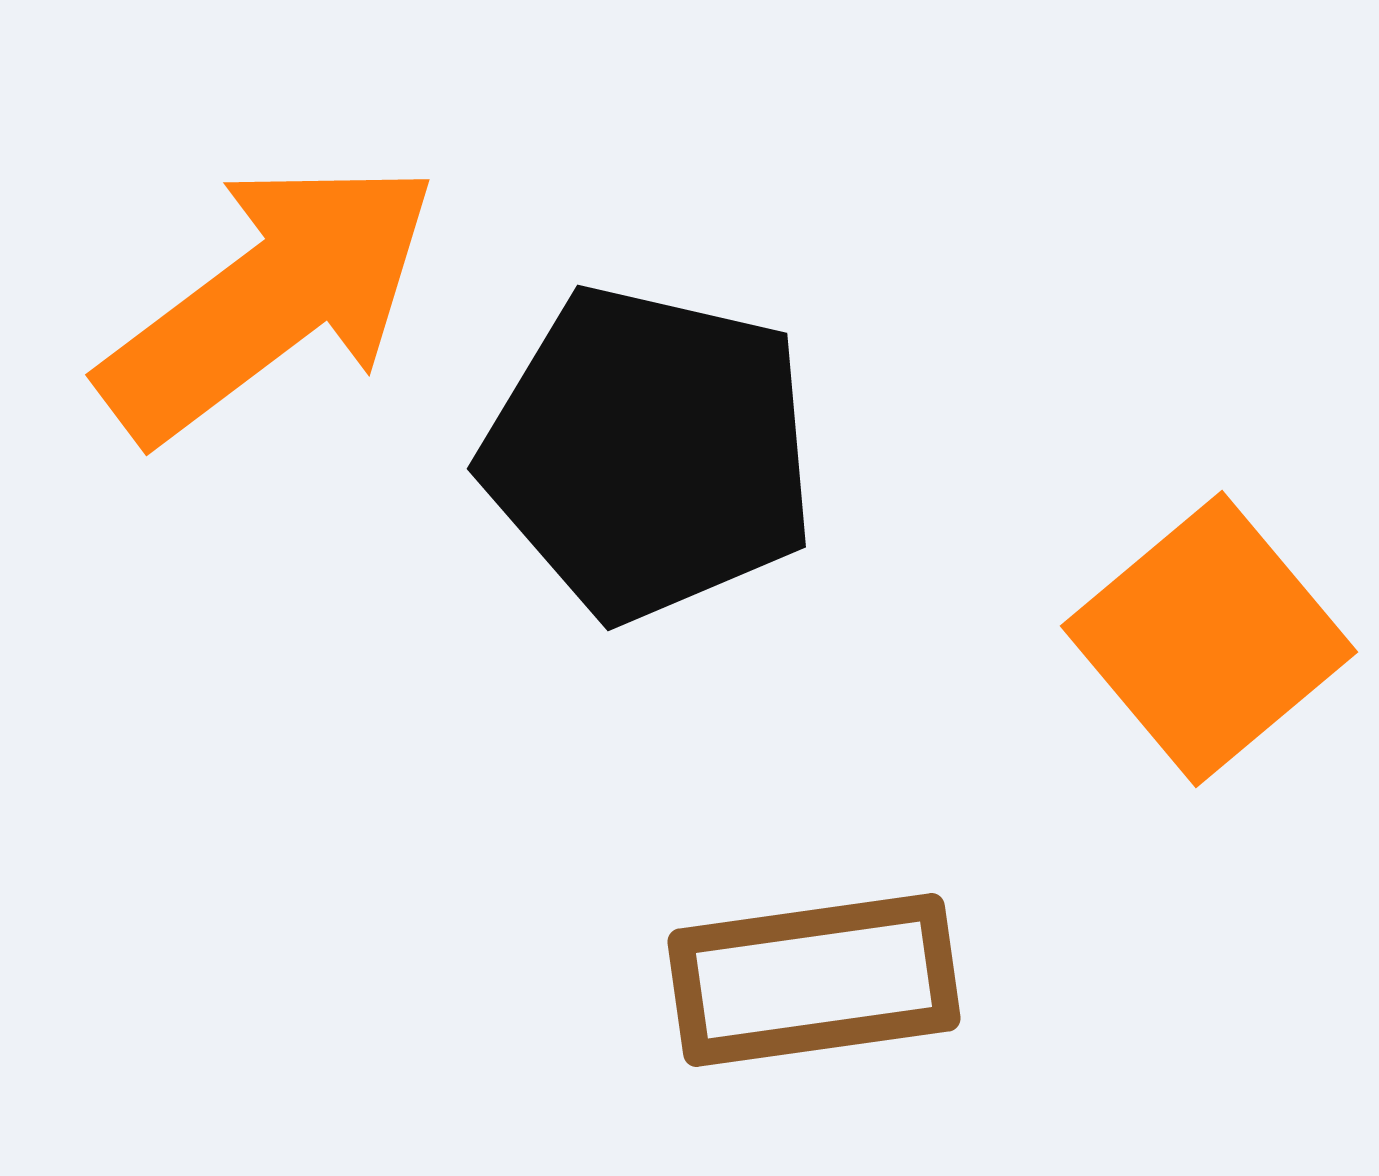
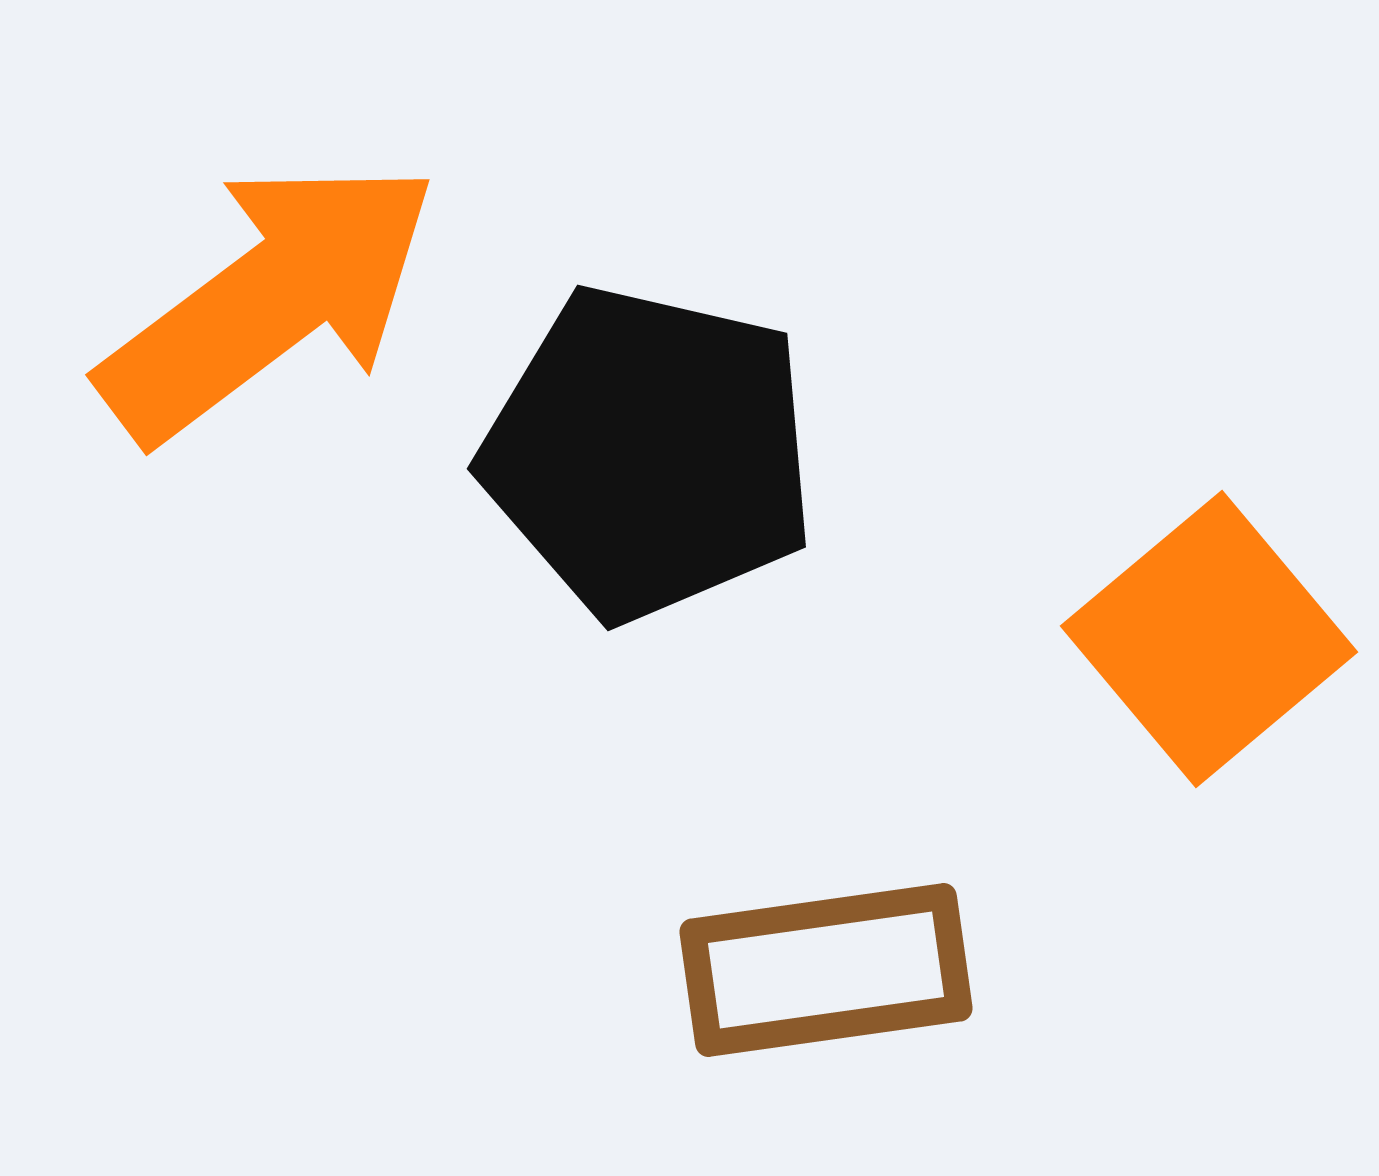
brown rectangle: moved 12 px right, 10 px up
